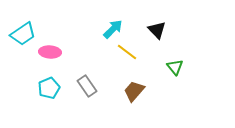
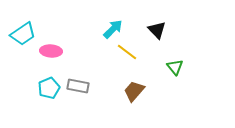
pink ellipse: moved 1 px right, 1 px up
gray rectangle: moved 9 px left; rotated 45 degrees counterclockwise
